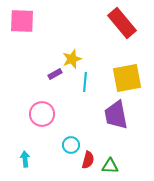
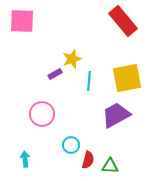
red rectangle: moved 1 px right, 2 px up
cyan line: moved 4 px right, 1 px up
purple trapezoid: rotated 72 degrees clockwise
